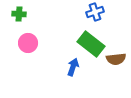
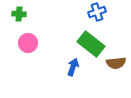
blue cross: moved 2 px right
brown semicircle: moved 4 px down
